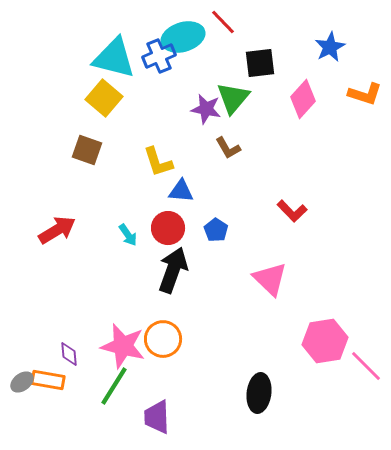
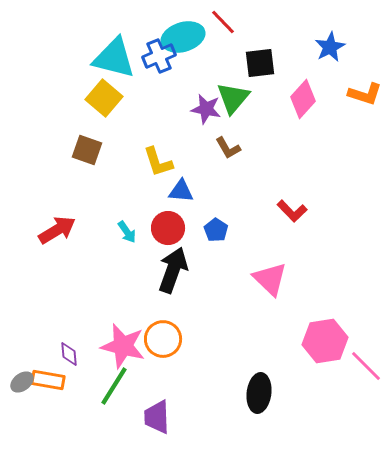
cyan arrow: moved 1 px left, 3 px up
